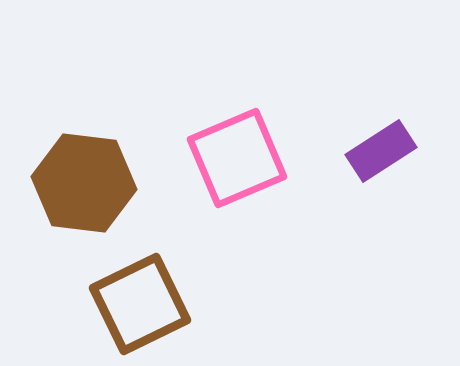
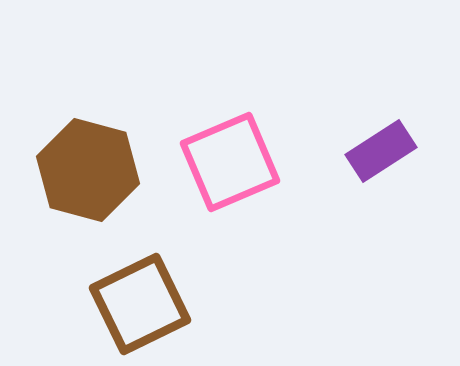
pink square: moved 7 px left, 4 px down
brown hexagon: moved 4 px right, 13 px up; rotated 8 degrees clockwise
